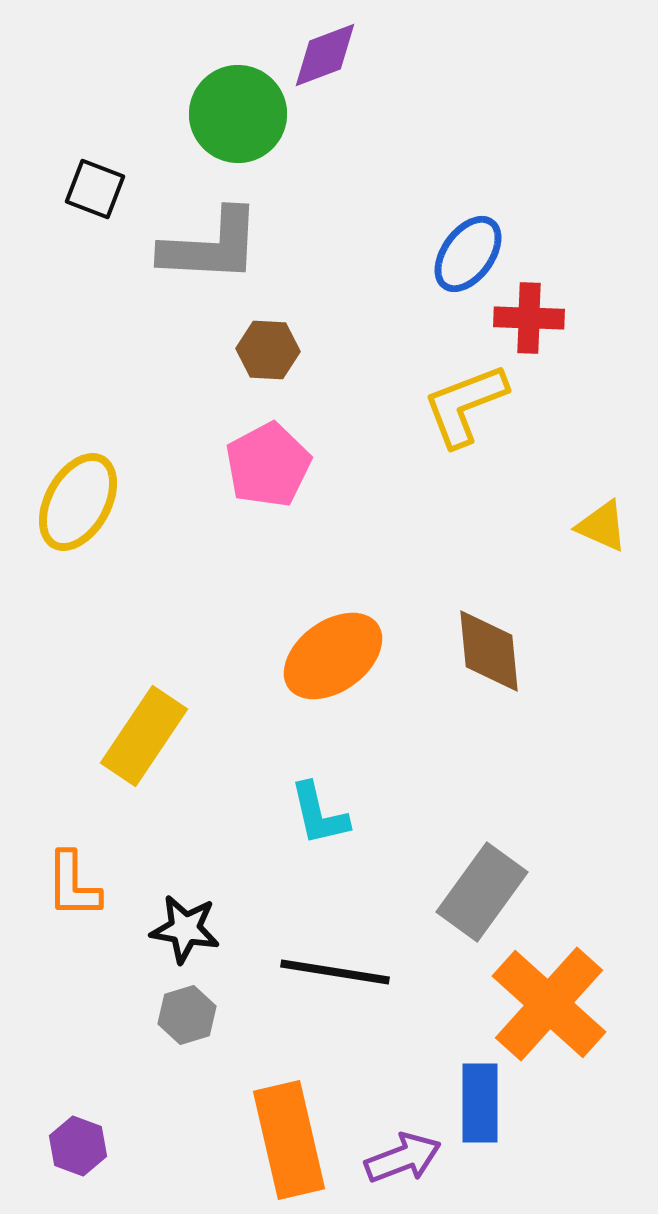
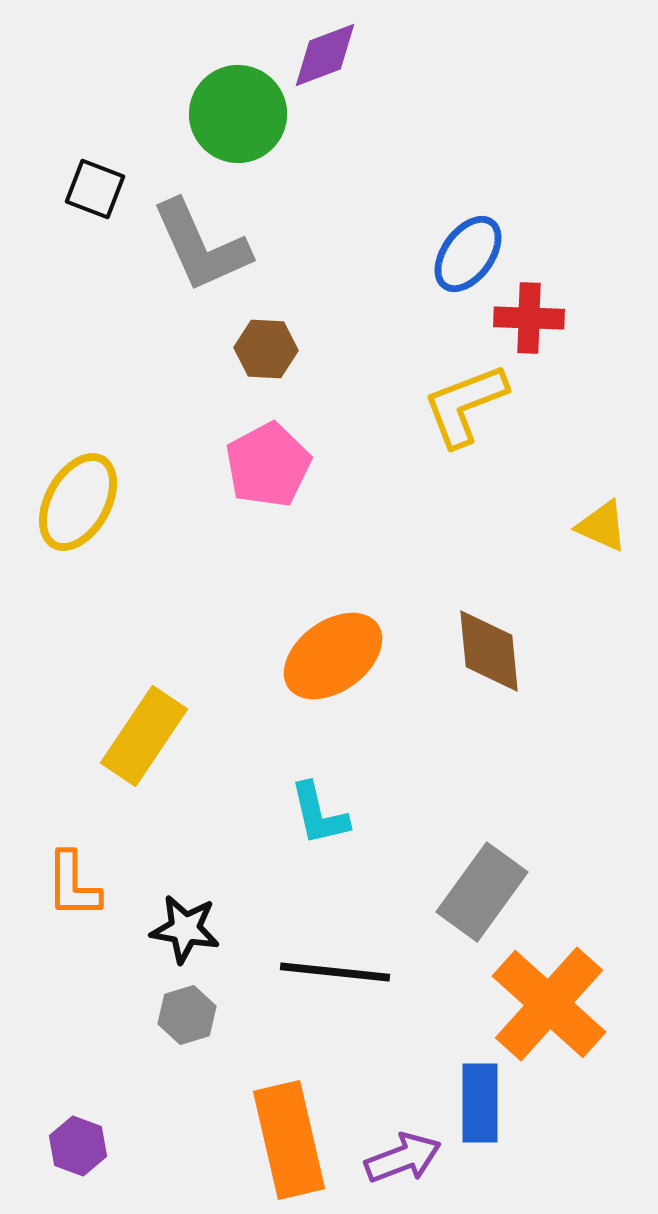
gray L-shape: moved 10 px left; rotated 63 degrees clockwise
brown hexagon: moved 2 px left, 1 px up
black line: rotated 3 degrees counterclockwise
